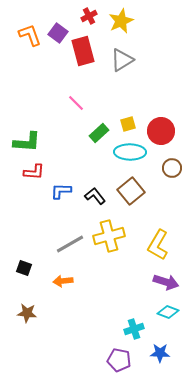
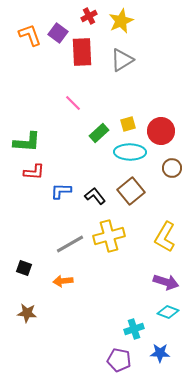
red rectangle: moved 1 px left, 1 px down; rotated 12 degrees clockwise
pink line: moved 3 px left
yellow L-shape: moved 7 px right, 8 px up
